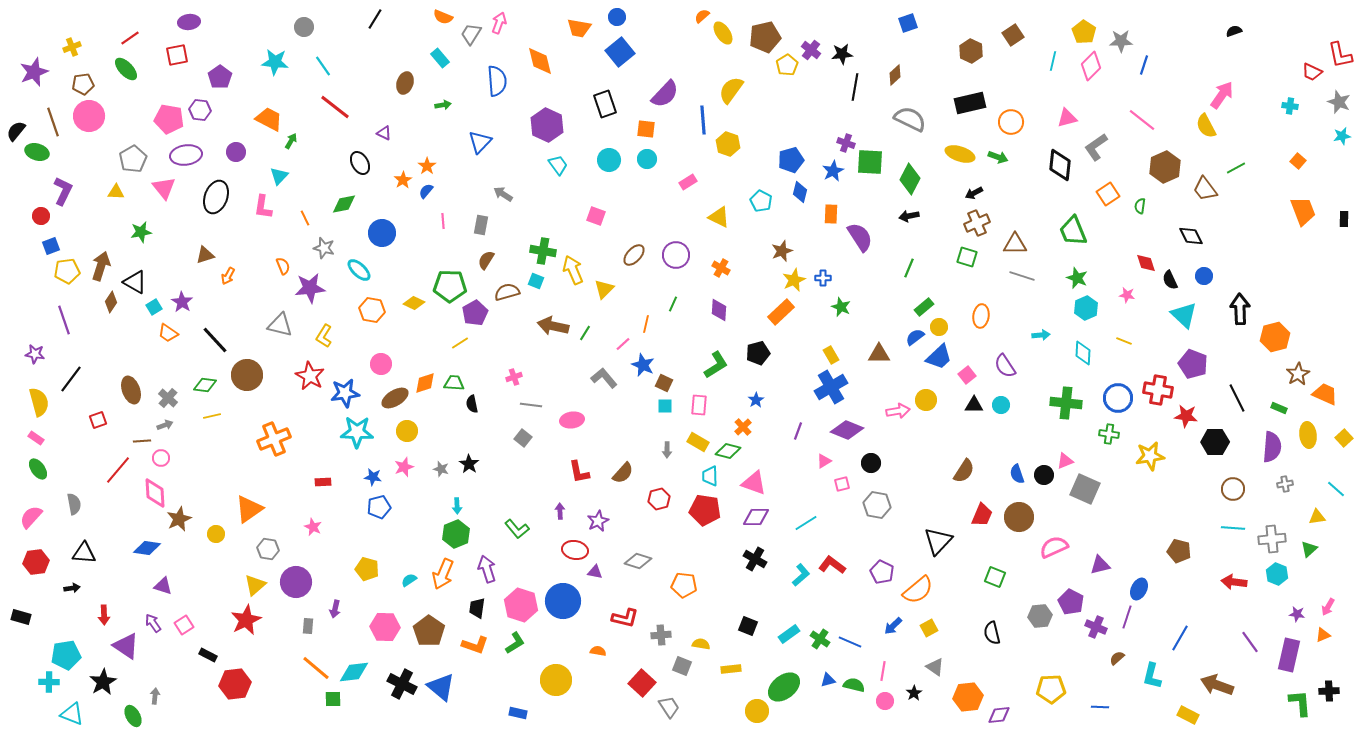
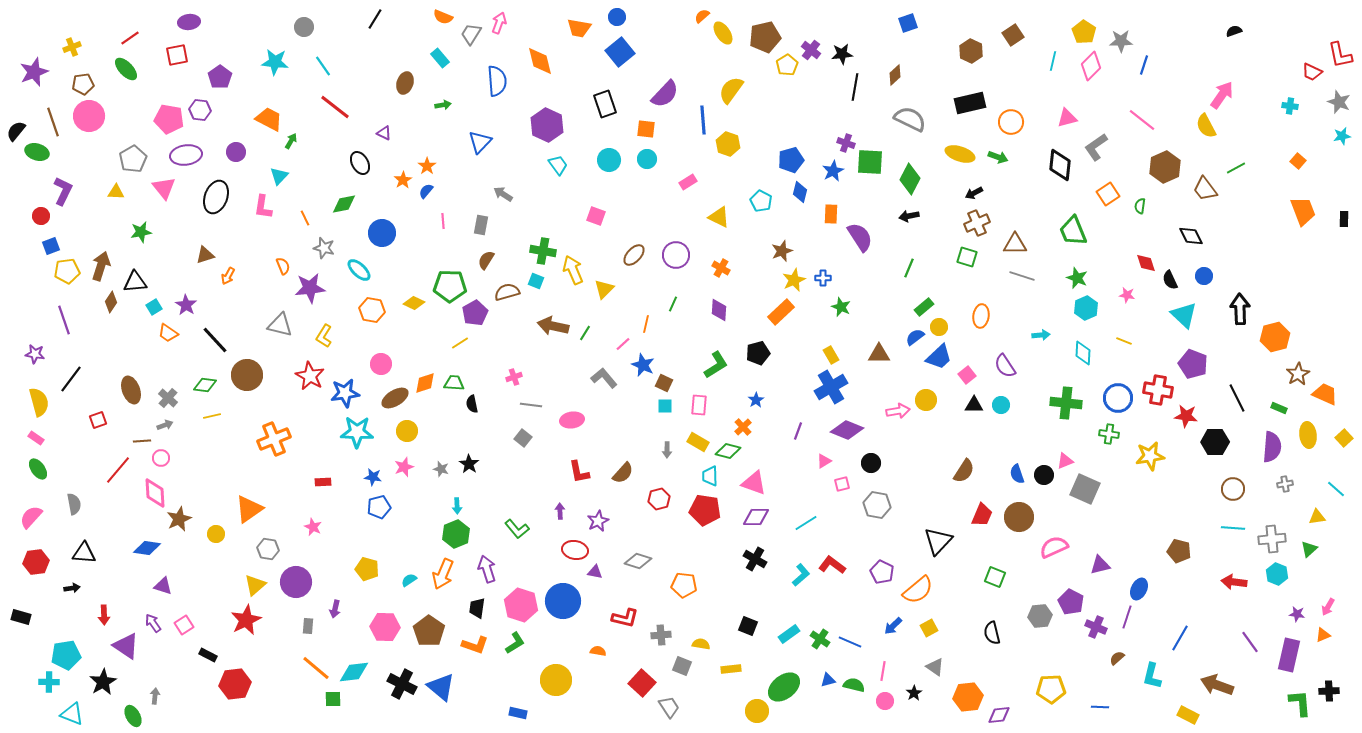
black triangle at (135, 282): rotated 35 degrees counterclockwise
purple star at (182, 302): moved 4 px right, 3 px down
